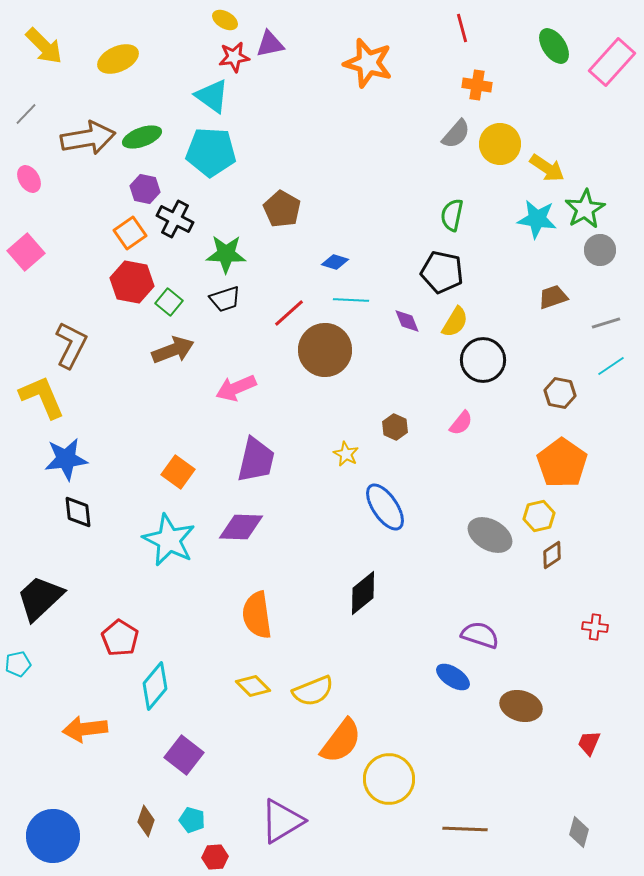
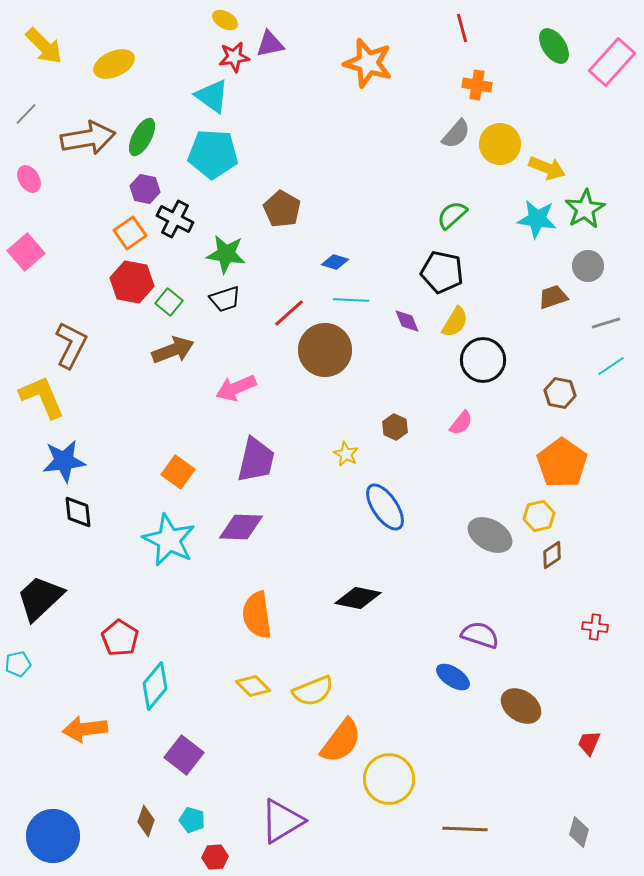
yellow ellipse at (118, 59): moved 4 px left, 5 px down
green ellipse at (142, 137): rotated 42 degrees counterclockwise
cyan pentagon at (211, 152): moved 2 px right, 2 px down
yellow arrow at (547, 168): rotated 12 degrees counterclockwise
green semicircle at (452, 215): rotated 36 degrees clockwise
gray circle at (600, 250): moved 12 px left, 16 px down
green star at (226, 254): rotated 6 degrees clockwise
blue star at (66, 459): moved 2 px left, 2 px down
black diamond at (363, 593): moved 5 px left, 5 px down; rotated 51 degrees clockwise
brown ellipse at (521, 706): rotated 18 degrees clockwise
